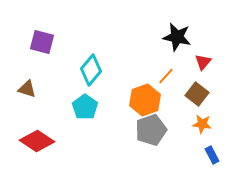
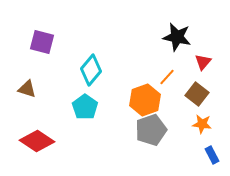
orange line: moved 1 px right, 1 px down
